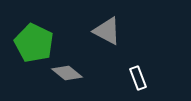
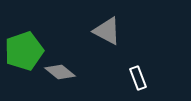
green pentagon: moved 10 px left, 8 px down; rotated 27 degrees clockwise
gray diamond: moved 7 px left, 1 px up
